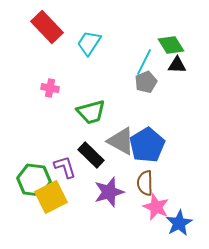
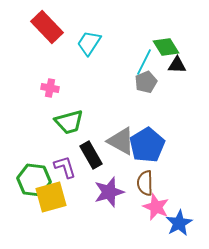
green diamond: moved 5 px left, 2 px down
green trapezoid: moved 22 px left, 10 px down
black rectangle: rotated 16 degrees clockwise
yellow square: rotated 12 degrees clockwise
